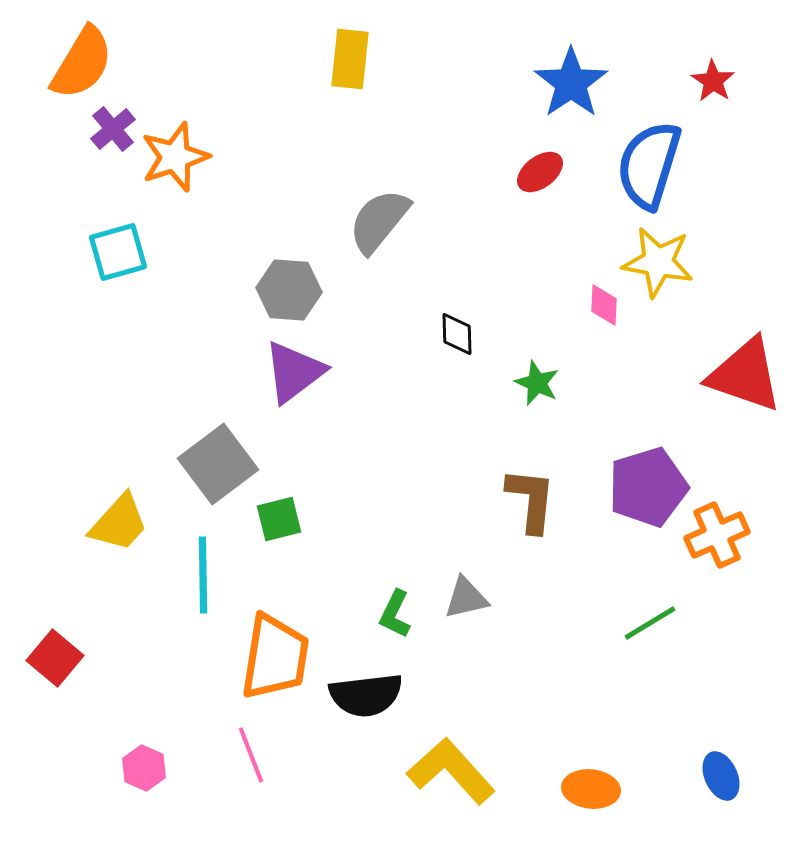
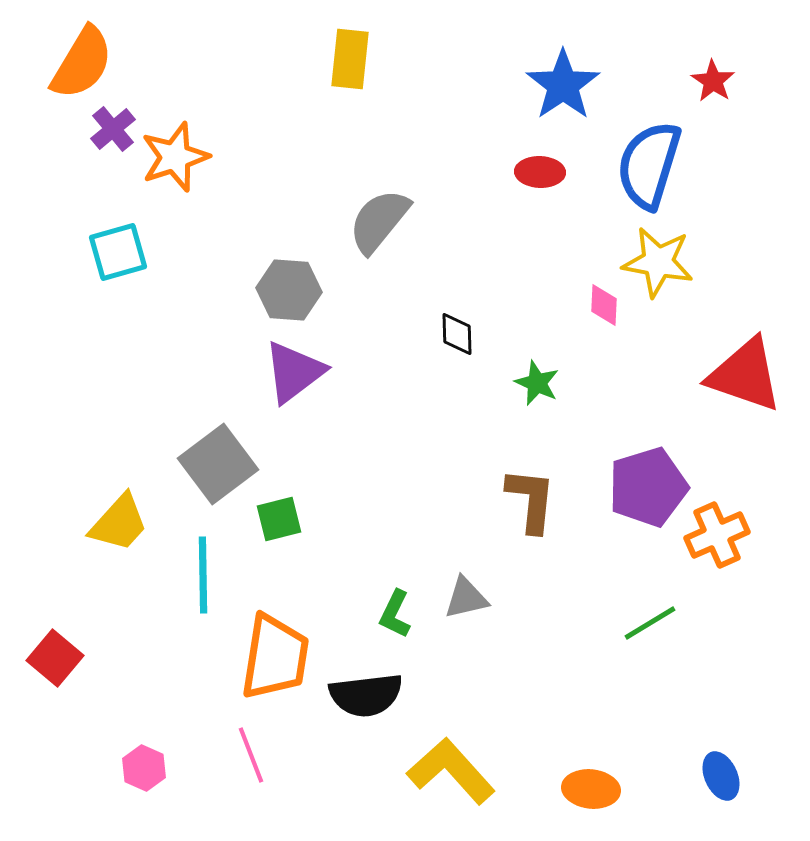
blue star: moved 8 px left, 2 px down
red ellipse: rotated 39 degrees clockwise
